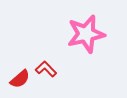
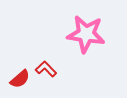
pink star: rotated 21 degrees clockwise
